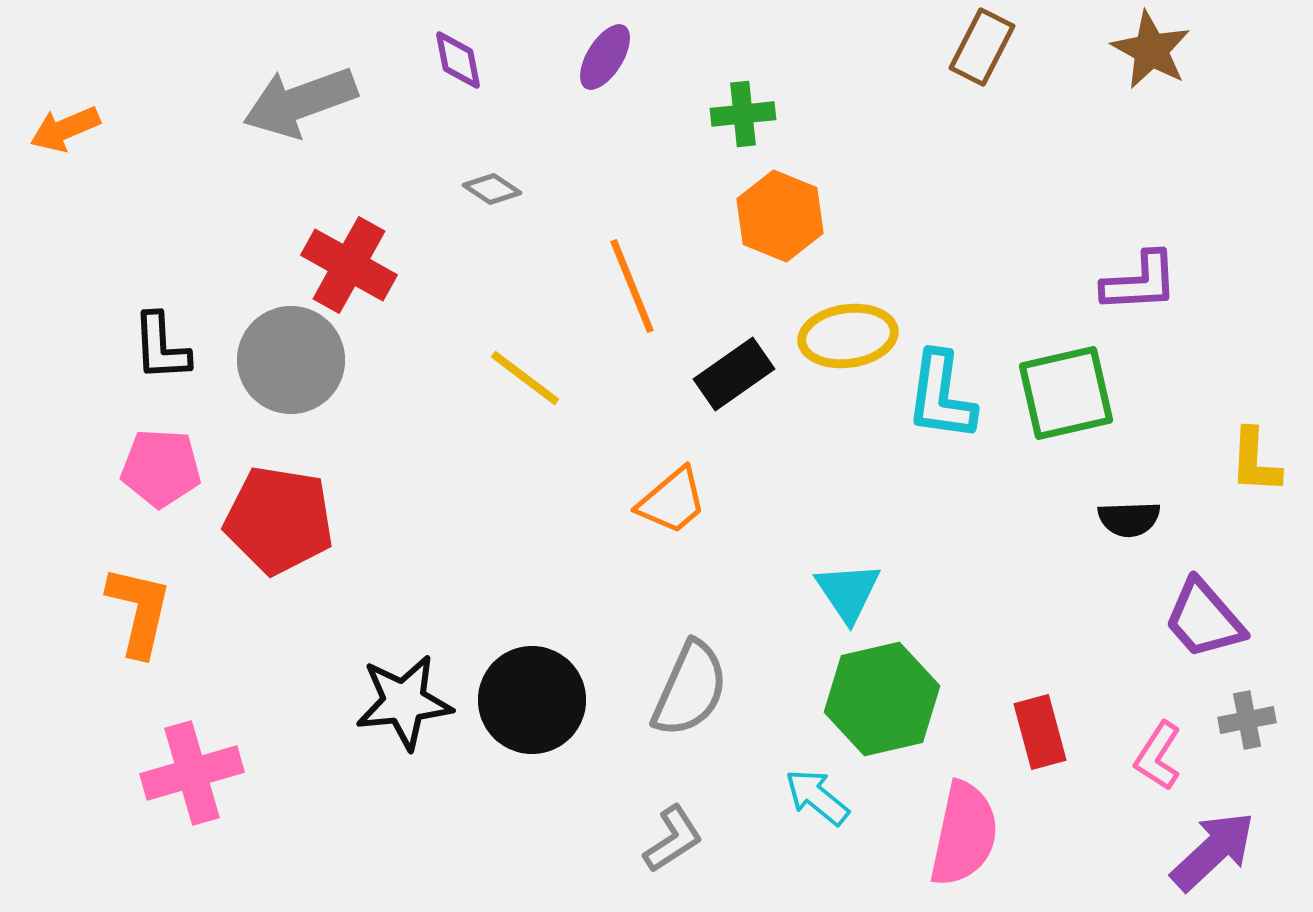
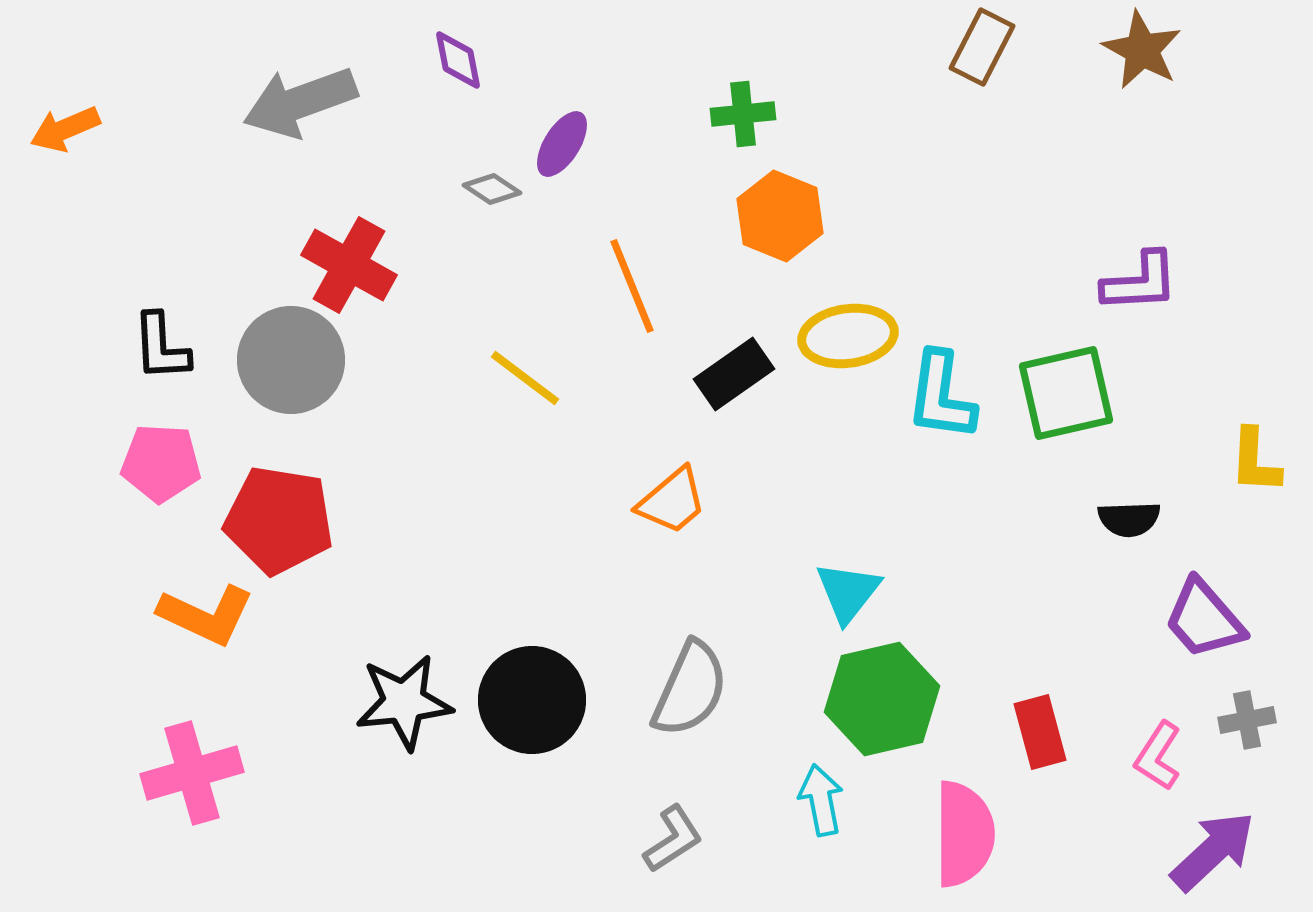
brown star: moved 9 px left
purple ellipse: moved 43 px left, 87 px down
pink pentagon: moved 5 px up
cyan triangle: rotated 12 degrees clockwise
orange L-shape: moved 67 px right, 4 px down; rotated 102 degrees clockwise
cyan arrow: moved 4 px right, 3 px down; rotated 40 degrees clockwise
pink semicircle: rotated 12 degrees counterclockwise
